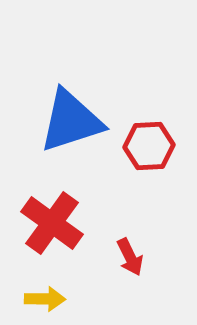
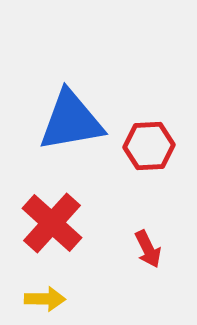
blue triangle: rotated 8 degrees clockwise
red cross: rotated 6 degrees clockwise
red arrow: moved 18 px right, 8 px up
